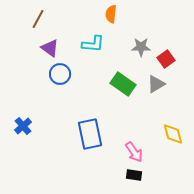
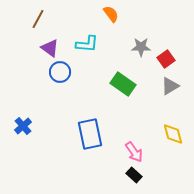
orange semicircle: rotated 138 degrees clockwise
cyan L-shape: moved 6 px left
blue circle: moved 2 px up
gray triangle: moved 14 px right, 2 px down
black rectangle: rotated 35 degrees clockwise
